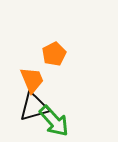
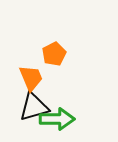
orange trapezoid: moved 1 px left, 2 px up
green arrow: moved 3 px right, 2 px up; rotated 48 degrees counterclockwise
